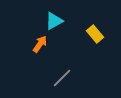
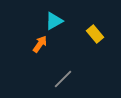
gray line: moved 1 px right, 1 px down
